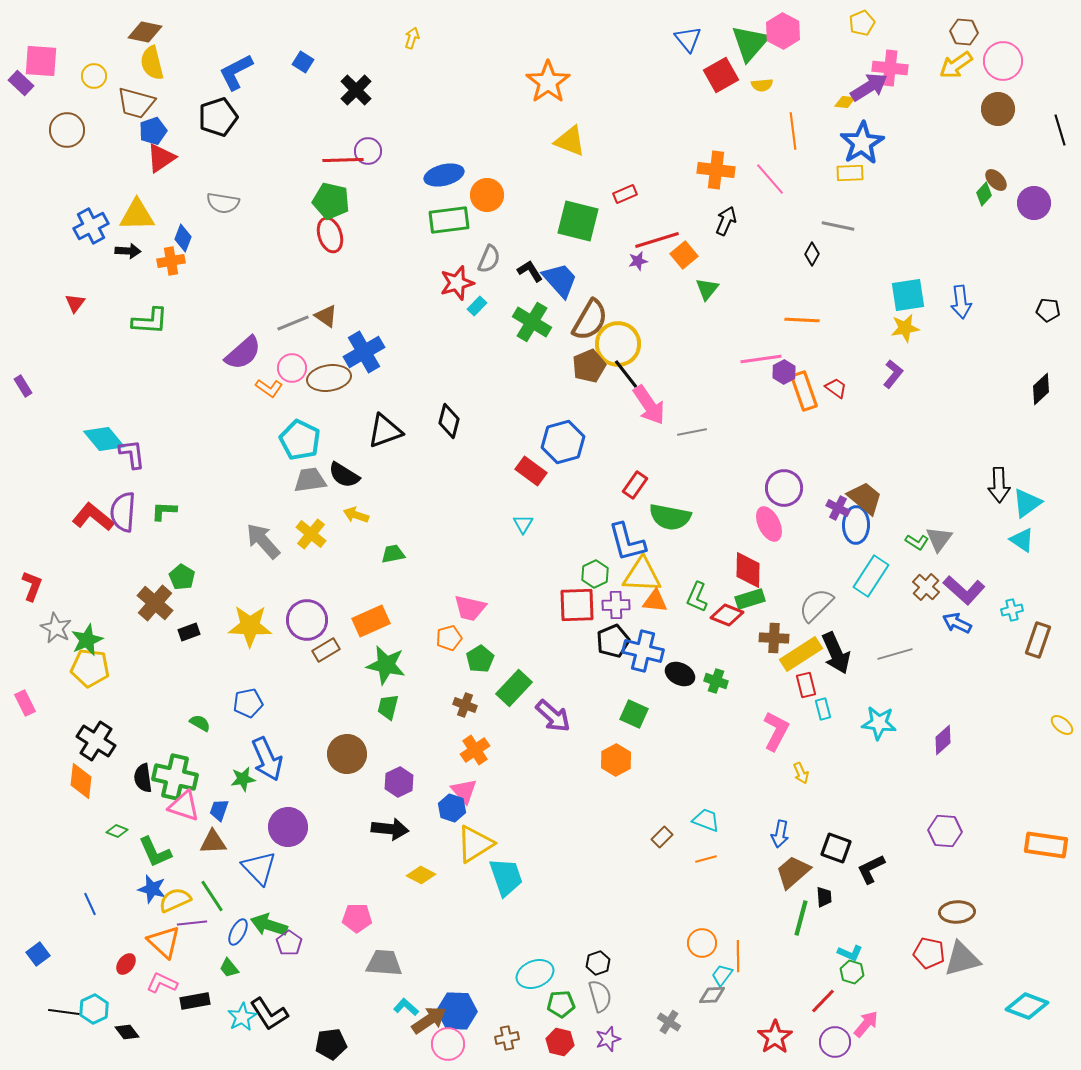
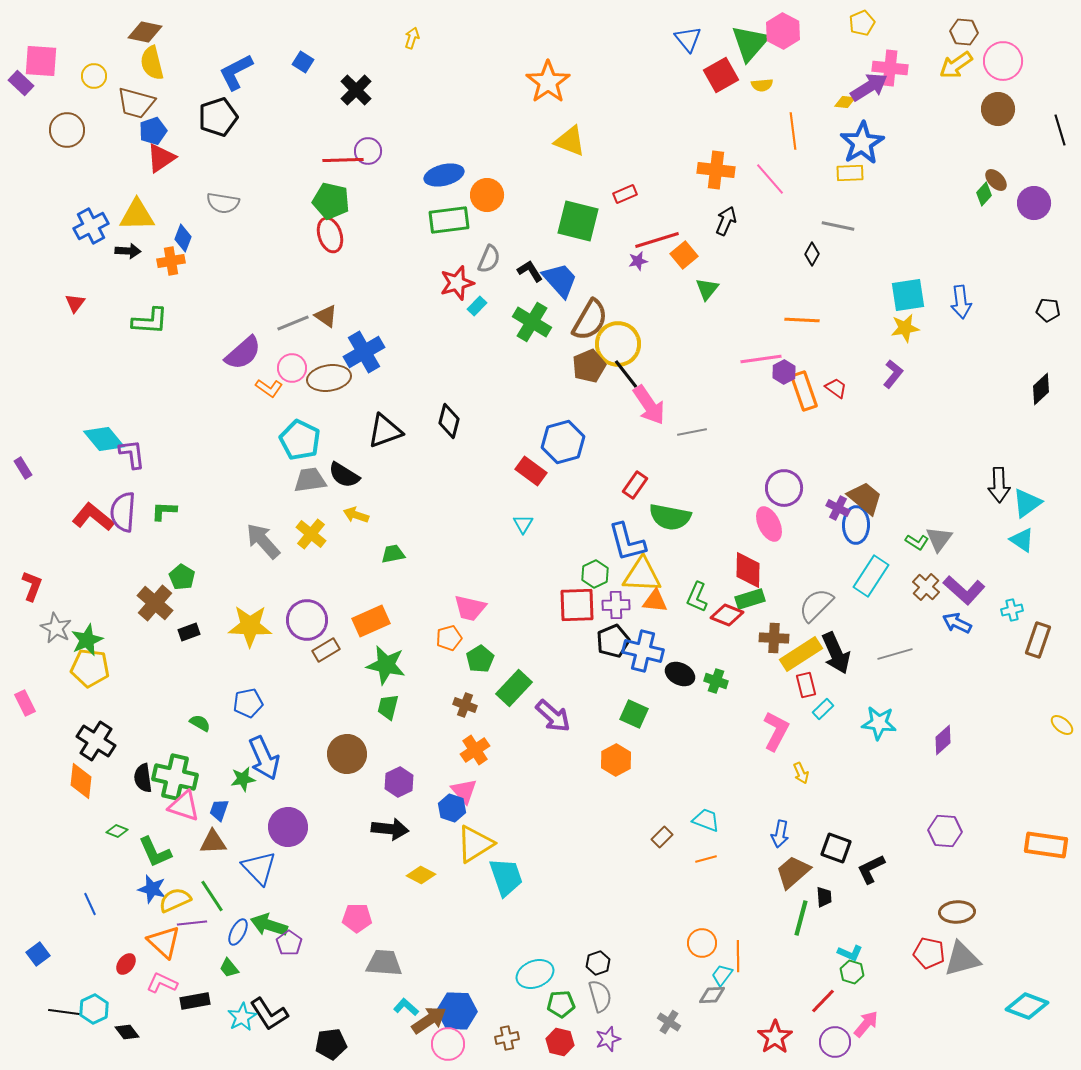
purple rectangle at (23, 386): moved 82 px down
cyan rectangle at (823, 709): rotated 60 degrees clockwise
blue arrow at (267, 759): moved 3 px left, 1 px up
